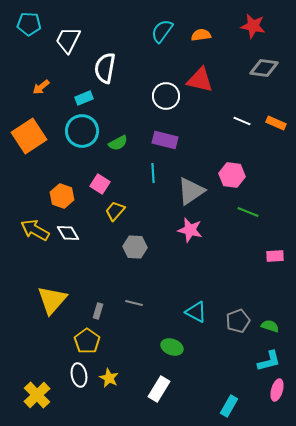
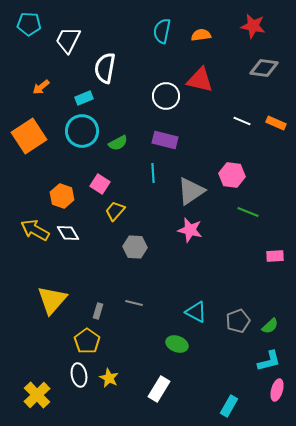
cyan semicircle at (162, 31): rotated 25 degrees counterclockwise
green semicircle at (270, 326): rotated 120 degrees clockwise
green ellipse at (172, 347): moved 5 px right, 3 px up
